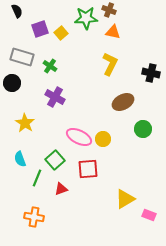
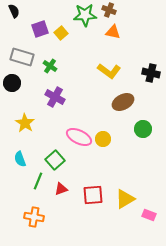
black semicircle: moved 3 px left
green star: moved 1 px left, 3 px up
yellow L-shape: moved 1 px left, 7 px down; rotated 100 degrees clockwise
red square: moved 5 px right, 26 px down
green line: moved 1 px right, 3 px down
